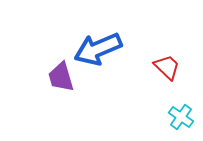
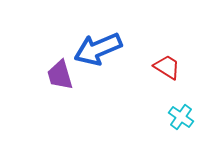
red trapezoid: rotated 12 degrees counterclockwise
purple trapezoid: moved 1 px left, 2 px up
